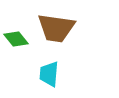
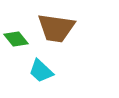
cyan trapezoid: moved 8 px left, 3 px up; rotated 52 degrees counterclockwise
